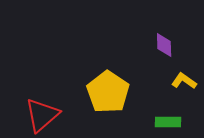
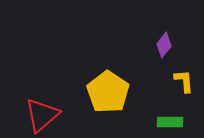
purple diamond: rotated 40 degrees clockwise
yellow L-shape: rotated 50 degrees clockwise
green rectangle: moved 2 px right
